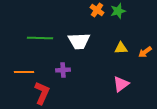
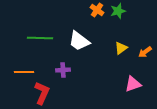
white trapezoid: rotated 40 degrees clockwise
yellow triangle: rotated 32 degrees counterclockwise
pink triangle: moved 12 px right; rotated 18 degrees clockwise
